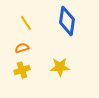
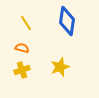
orange semicircle: rotated 32 degrees clockwise
yellow star: rotated 18 degrees counterclockwise
